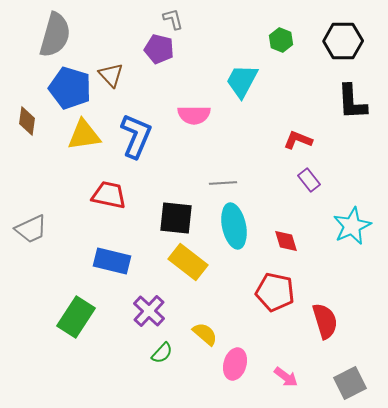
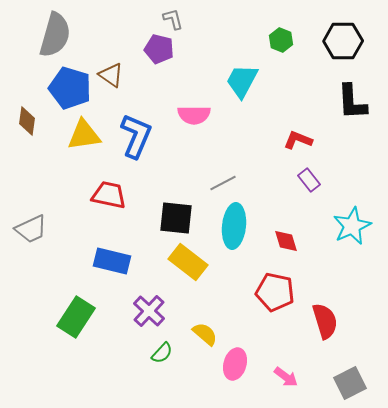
brown triangle: rotated 12 degrees counterclockwise
gray line: rotated 24 degrees counterclockwise
cyan ellipse: rotated 18 degrees clockwise
